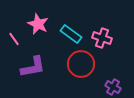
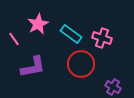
pink star: rotated 20 degrees clockwise
